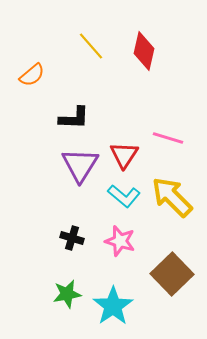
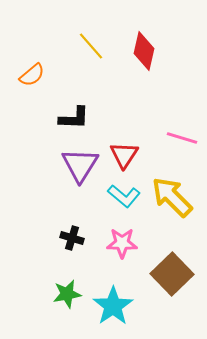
pink line: moved 14 px right
pink star: moved 2 px right, 2 px down; rotated 16 degrees counterclockwise
